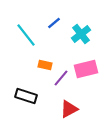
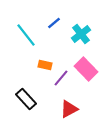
pink rectangle: rotated 60 degrees clockwise
black rectangle: moved 3 px down; rotated 30 degrees clockwise
